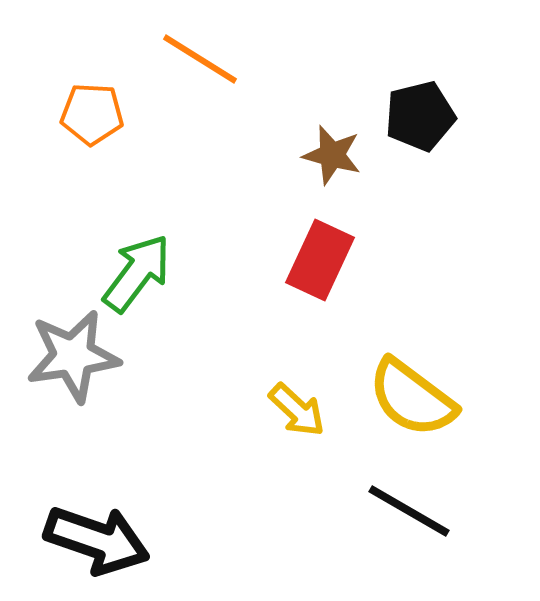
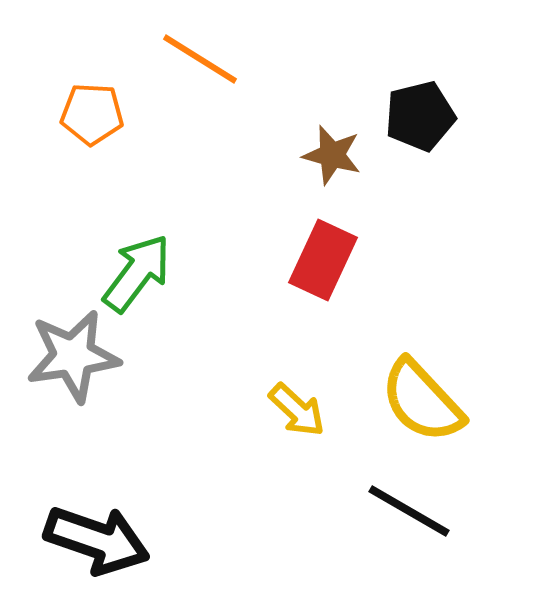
red rectangle: moved 3 px right
yellow semicircle: moved 10 px right, 3 px down; rotated 10 degrees clockwise
